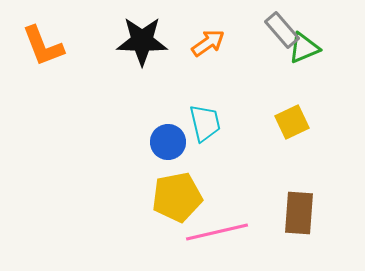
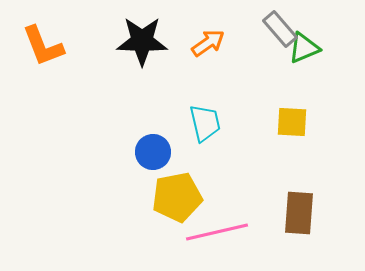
gray rectangle: moved 2 px left, 1 px up
yellow square: rotated 28 degrees clockwise
blue circle: moved 15 px left, 10 px down
